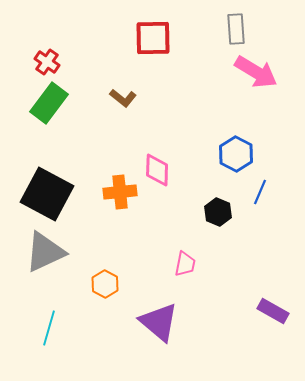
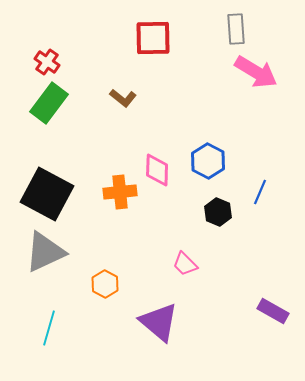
blue hexagon: moved 28 px left, 7 px down
pink trapezoid: rotated 124 degrees clockwise
